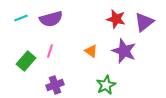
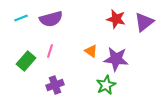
purple star: moved 8 px left, 8 px down; rotated 15 degrees counterclockwise
